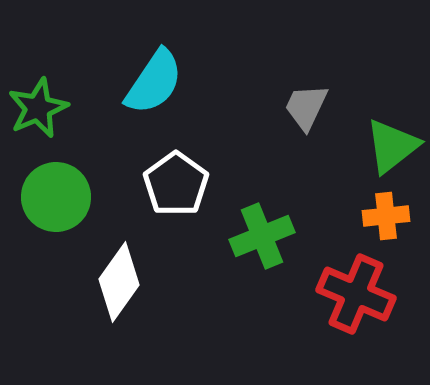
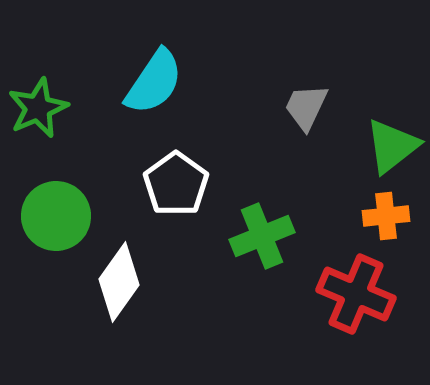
green circle: moved 19 px down
